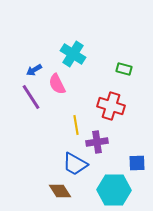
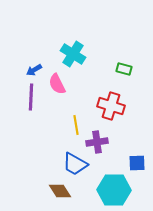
purple line: rotated 36 degrees clockwise
